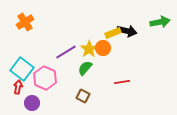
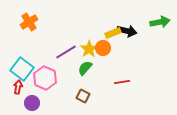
orange cross: moved 4 px right
